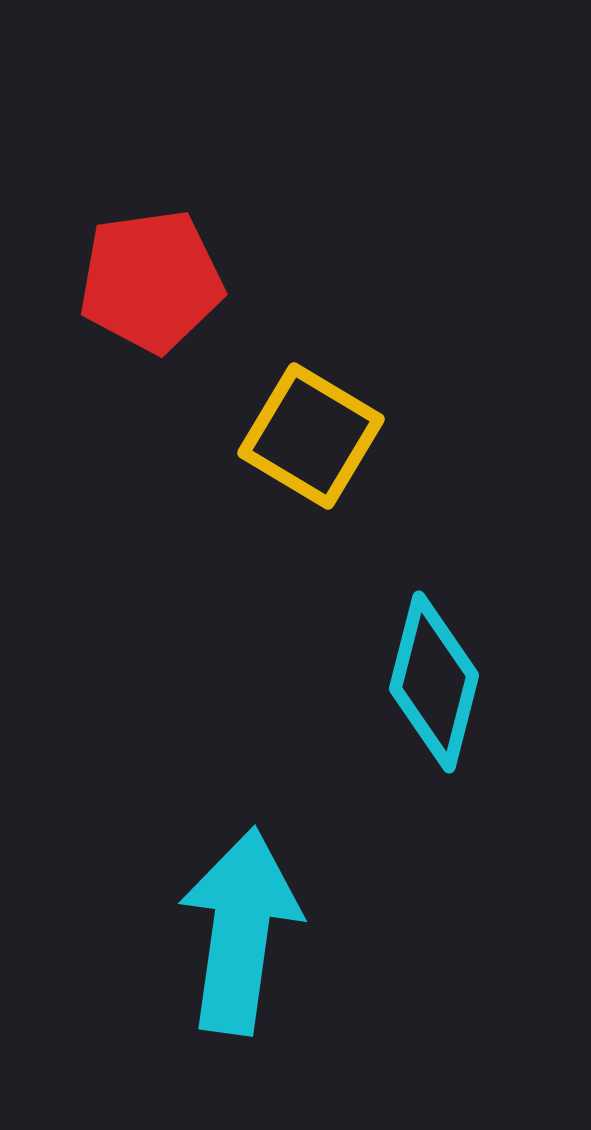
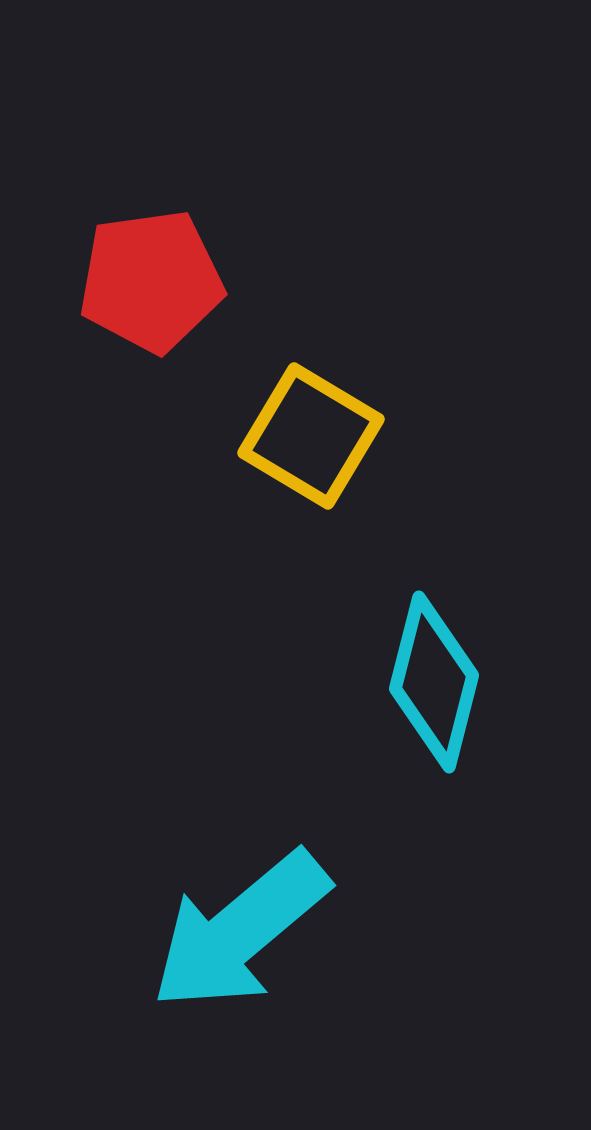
cyan arrow: rotated 138 degrees counterclockwise
